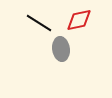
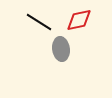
black line: moved 1 px up
